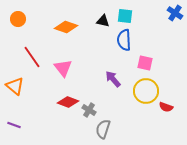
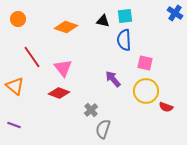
cyan square: rotated 14 degrees counterclockwise
red diamond: moved 9 px left, 9 px up
gray cross: moved 2 px right; rotated 16 degrees clockwise
